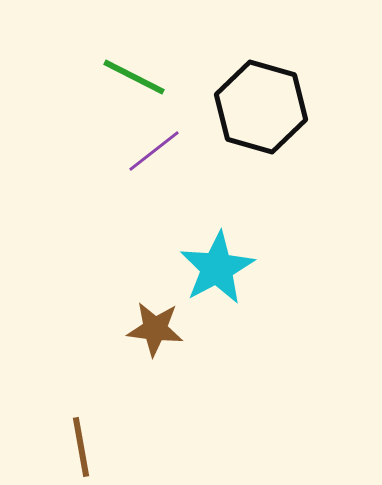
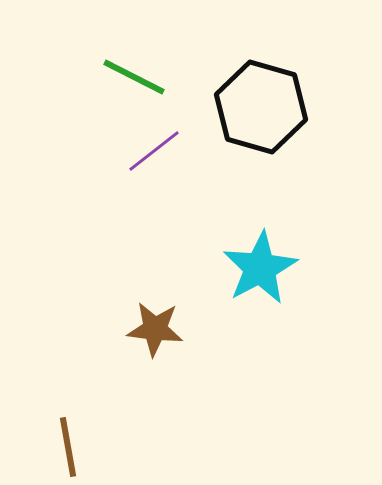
cyan star: moved 43 px right
brown line: moved 13 px left
